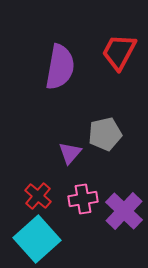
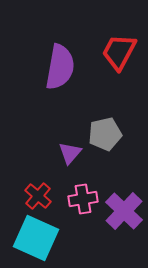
cyan square: moved 1 px left, 1 px up; rotated 24 degrees counterclockwise
